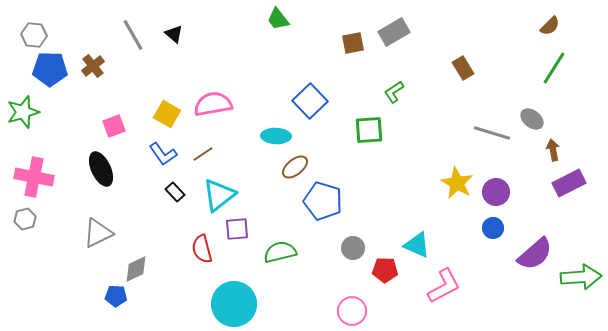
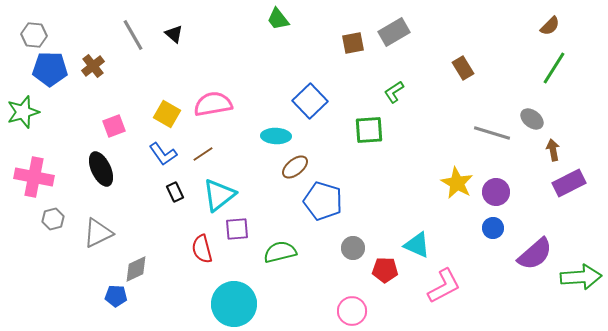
black rectangle at (175, 192): rotated 18 degrees clockwise
gray hexagon at (25, 219): moved 28 px right
